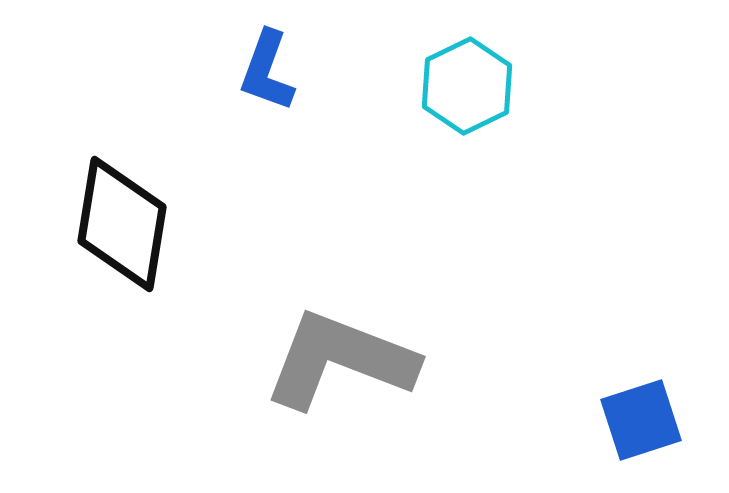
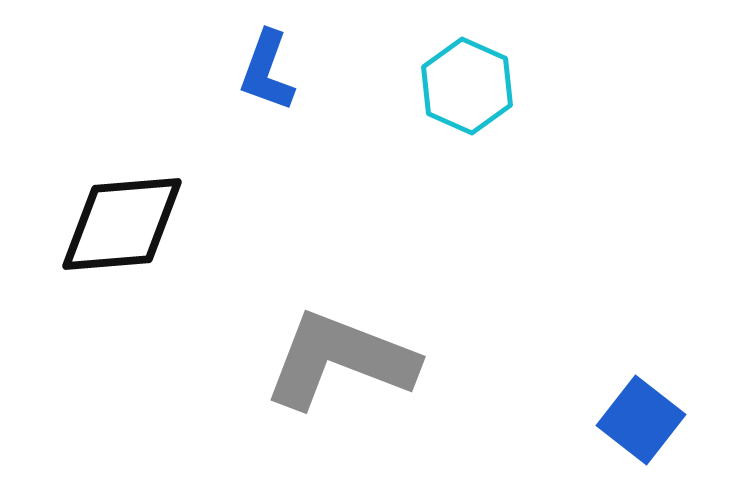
cyan hexagon: rotated 10 degrees counterclockwise
black diamond: rotated 76 degrees clockwise
blue square: rotated 34 degrees counterclockwise
